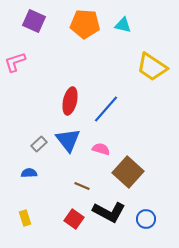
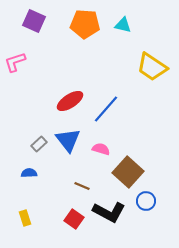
red ellipse: rotated 44 degrees clockwise
blue circle: moved 18 px up
